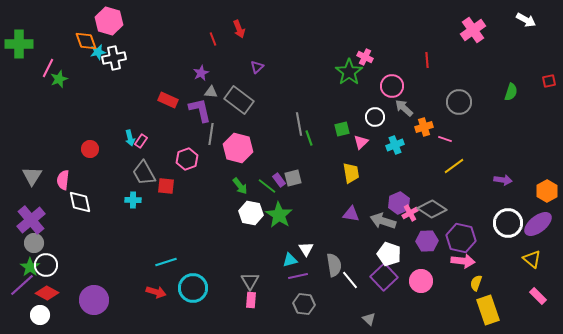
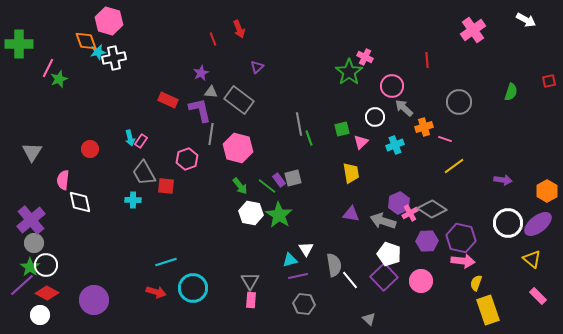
gray triangle at (32, 176): moved 24 px up
